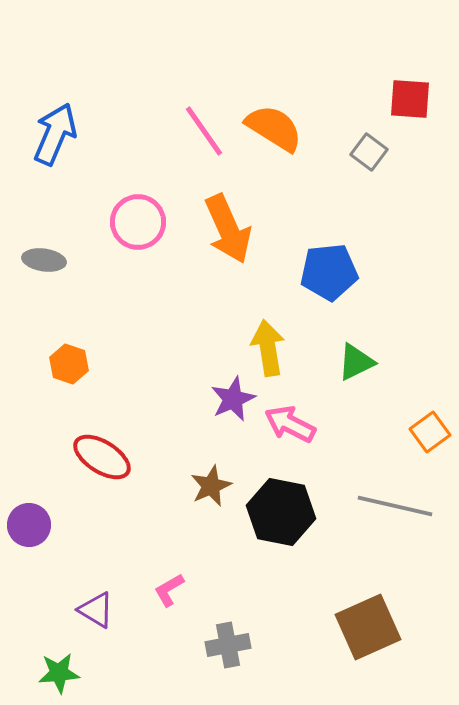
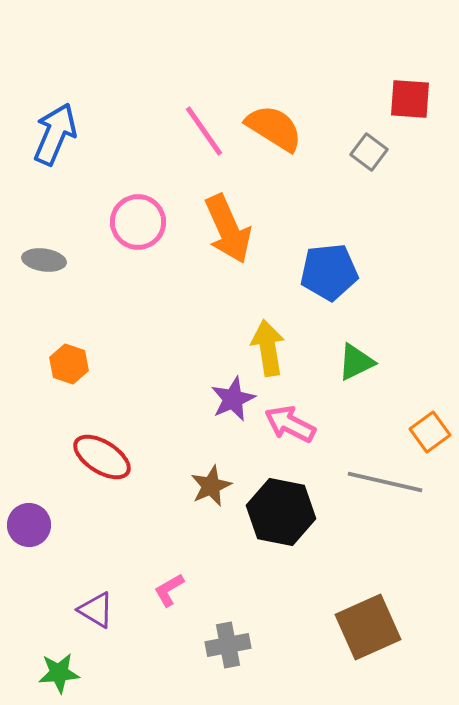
gray line: moved 10 px left, 24 px up
